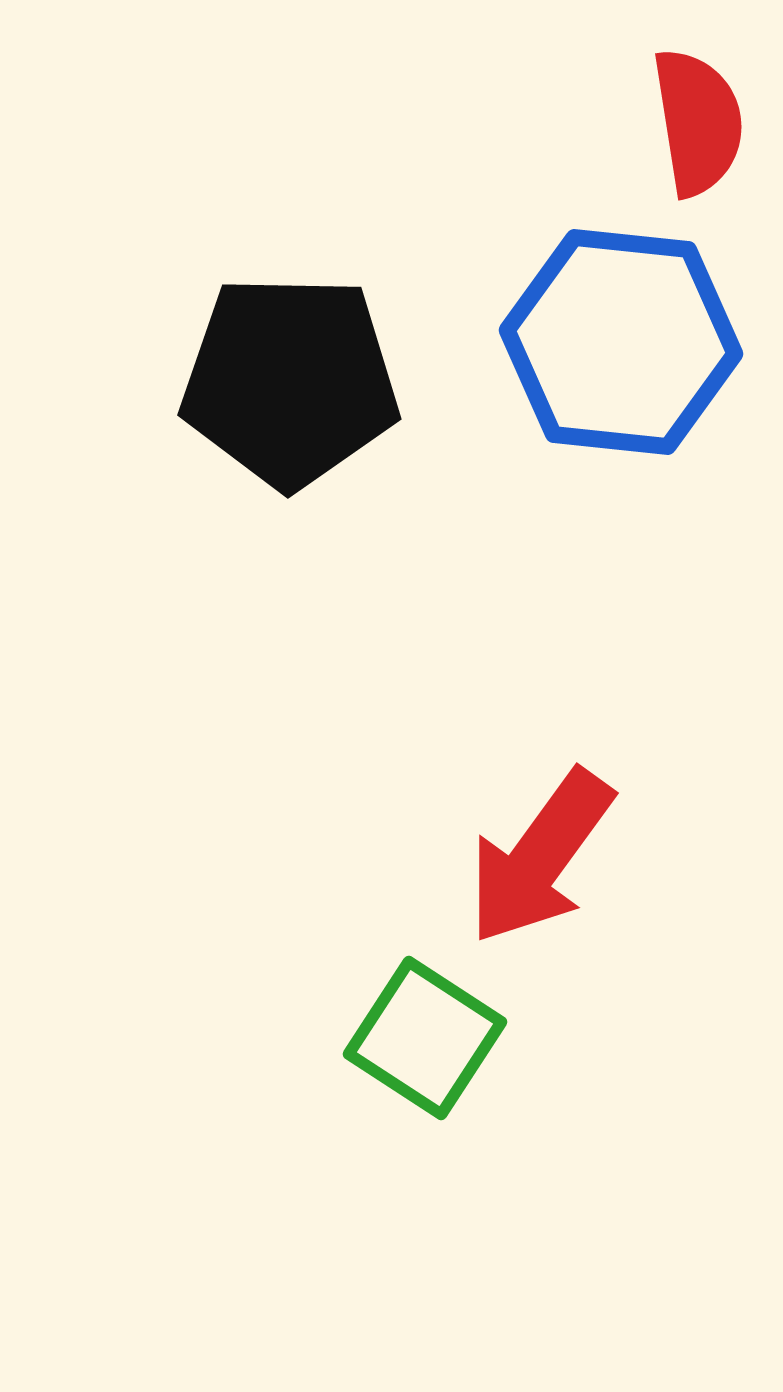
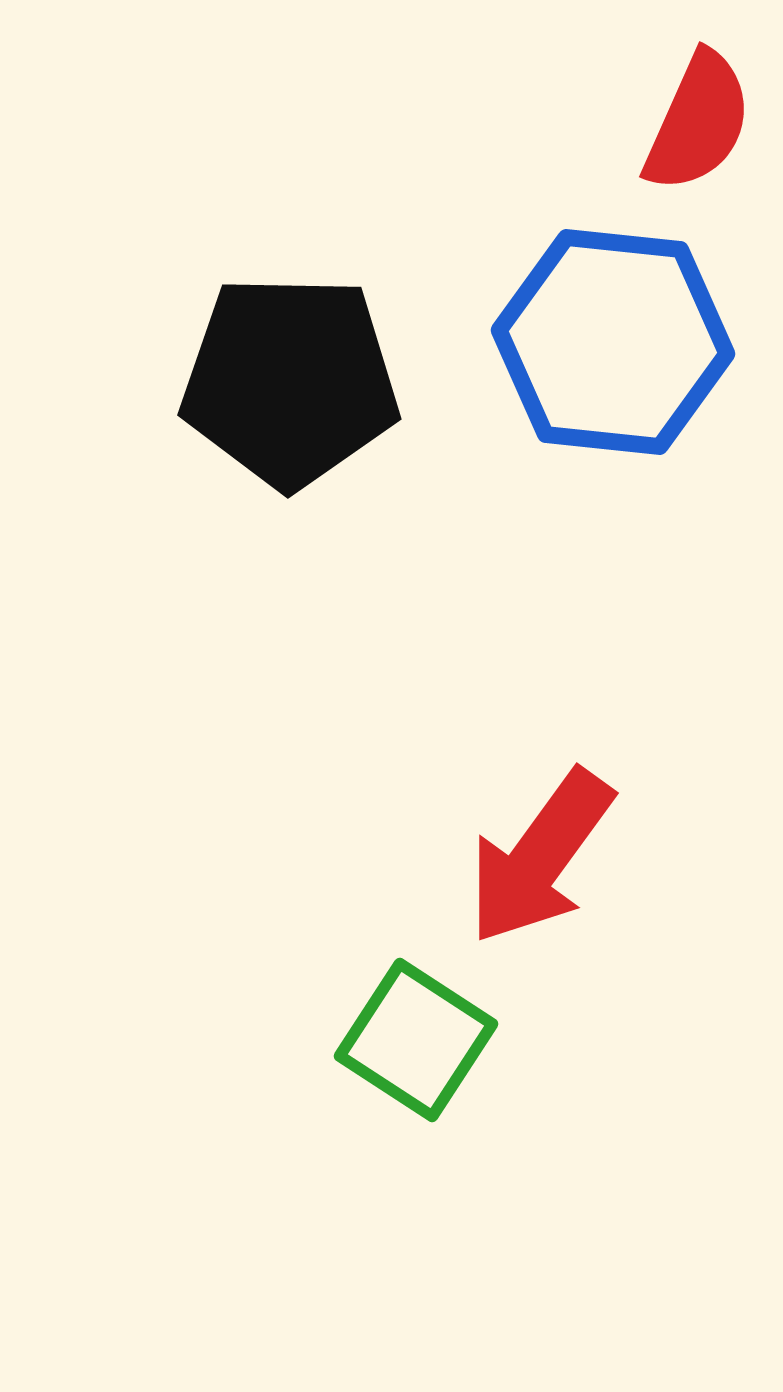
red semicircle: rotated 33 degrees clockwise
blue hexagon: moved 8 px left
green square: moved 9 px left, 2 px down
